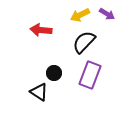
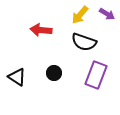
yellow arrow: rotated 24 degrees counterclockwise
black semicircle: rotated 115 degrees counterclockwise
purple rectangle: moved 6 px right
black triangle: moved 22 px left, 15 px up
